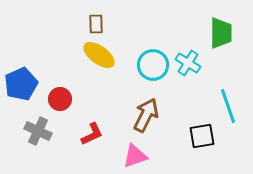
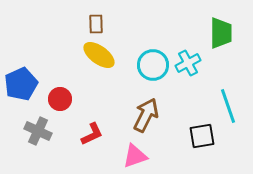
cyan cross: rotated 30 degrees clockwise
